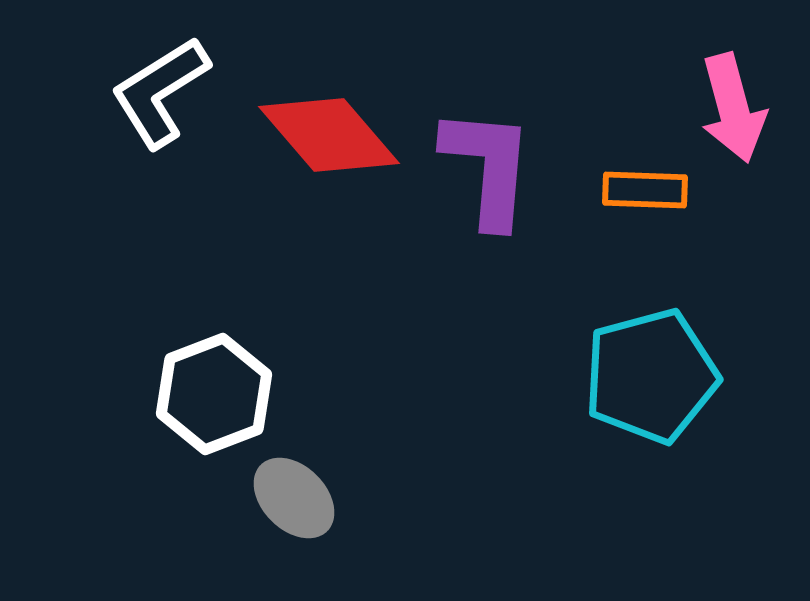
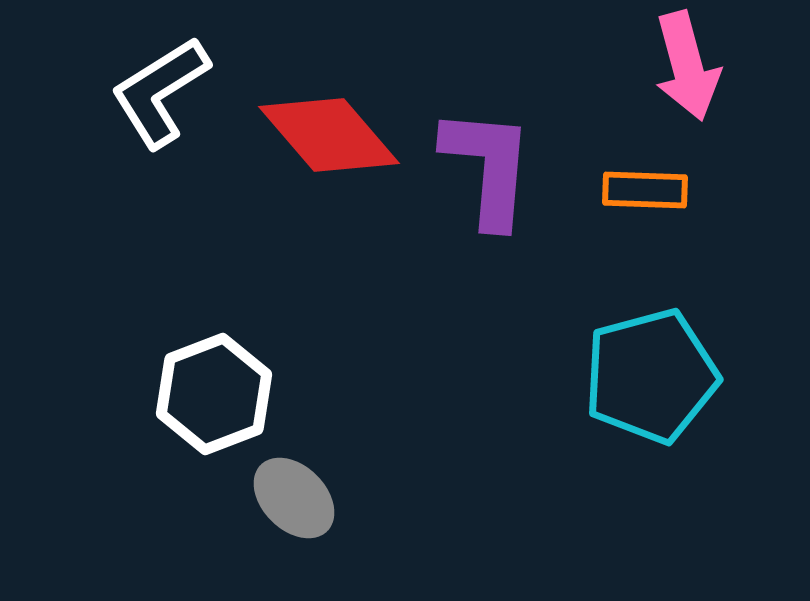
pink arrow: moved 46 px left, 42 px up
